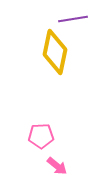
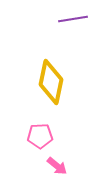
yellow diamond: moved 4 px left, 30 px down
pink pentagon: moved 1 px left
